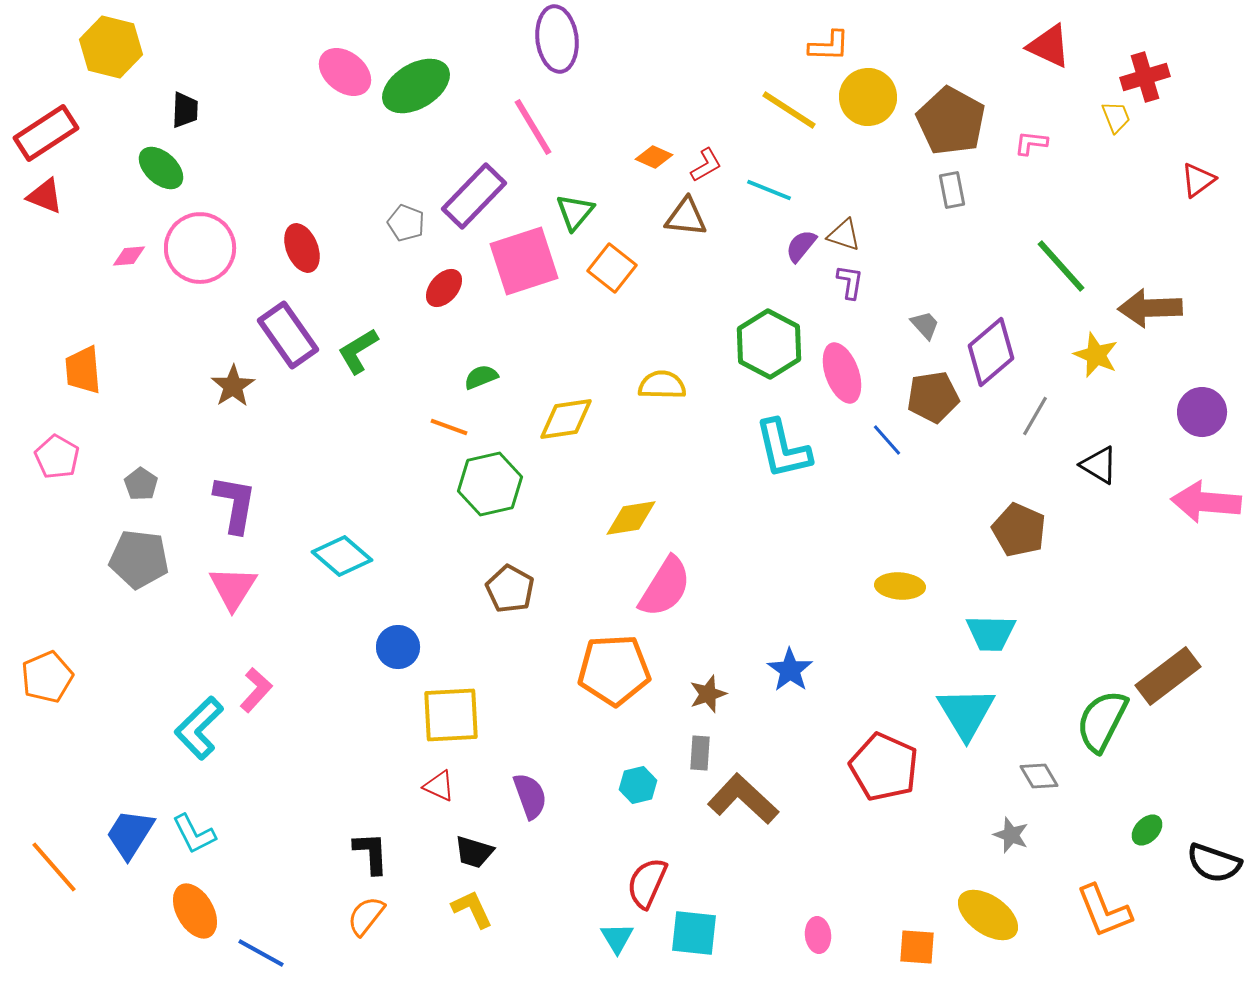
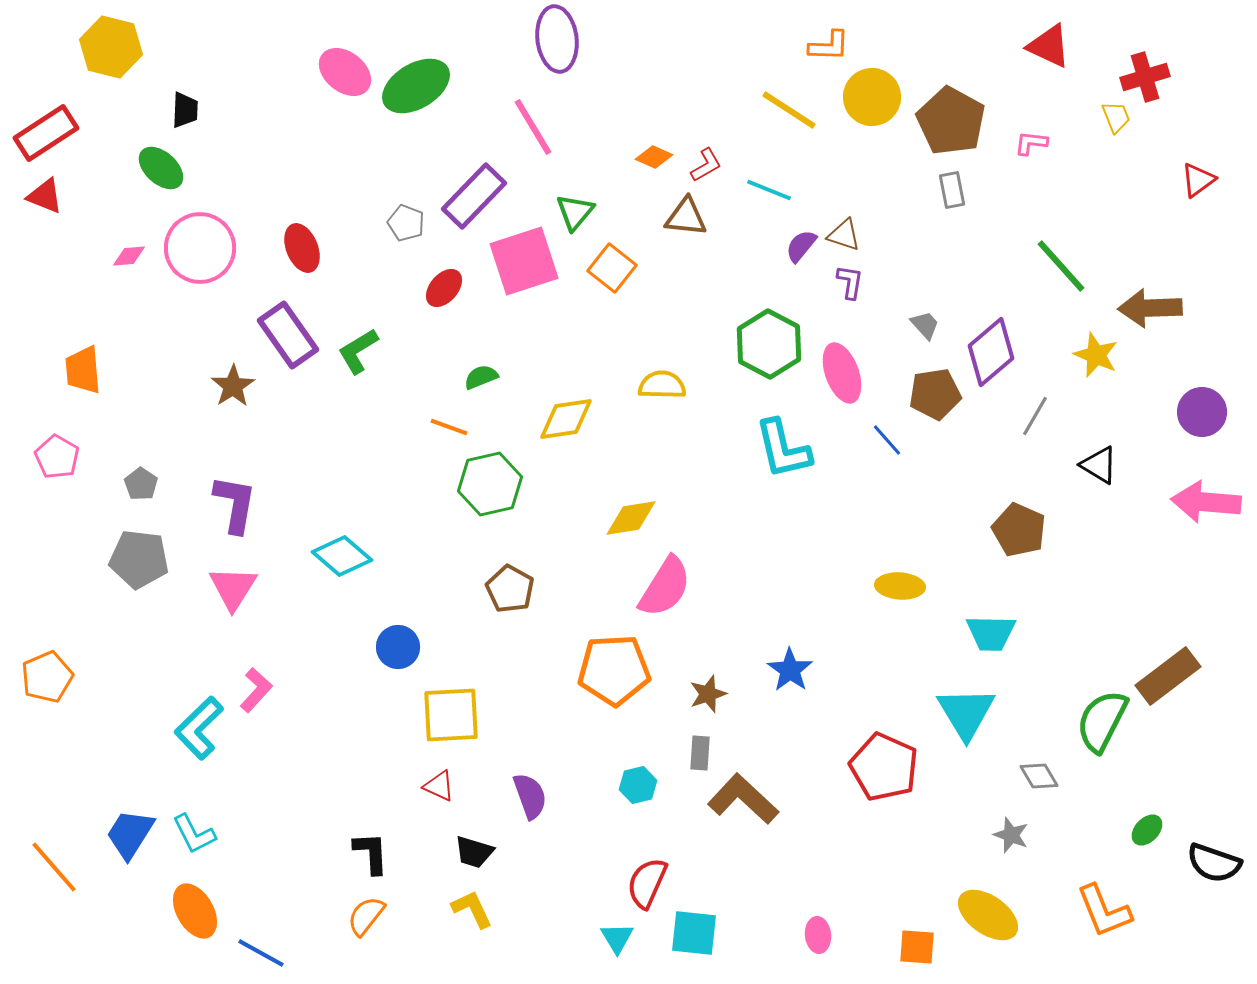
yellow circle at (868, 97): moved 4 px right
brown pentagon at (933, 397): moved 2 px right, 3 px up
